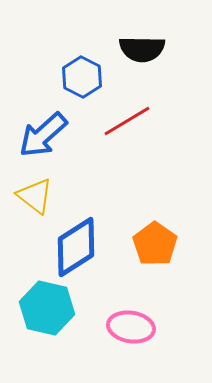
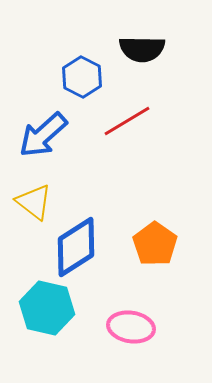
yellow triangle: moved 1 px left, 6 px down
